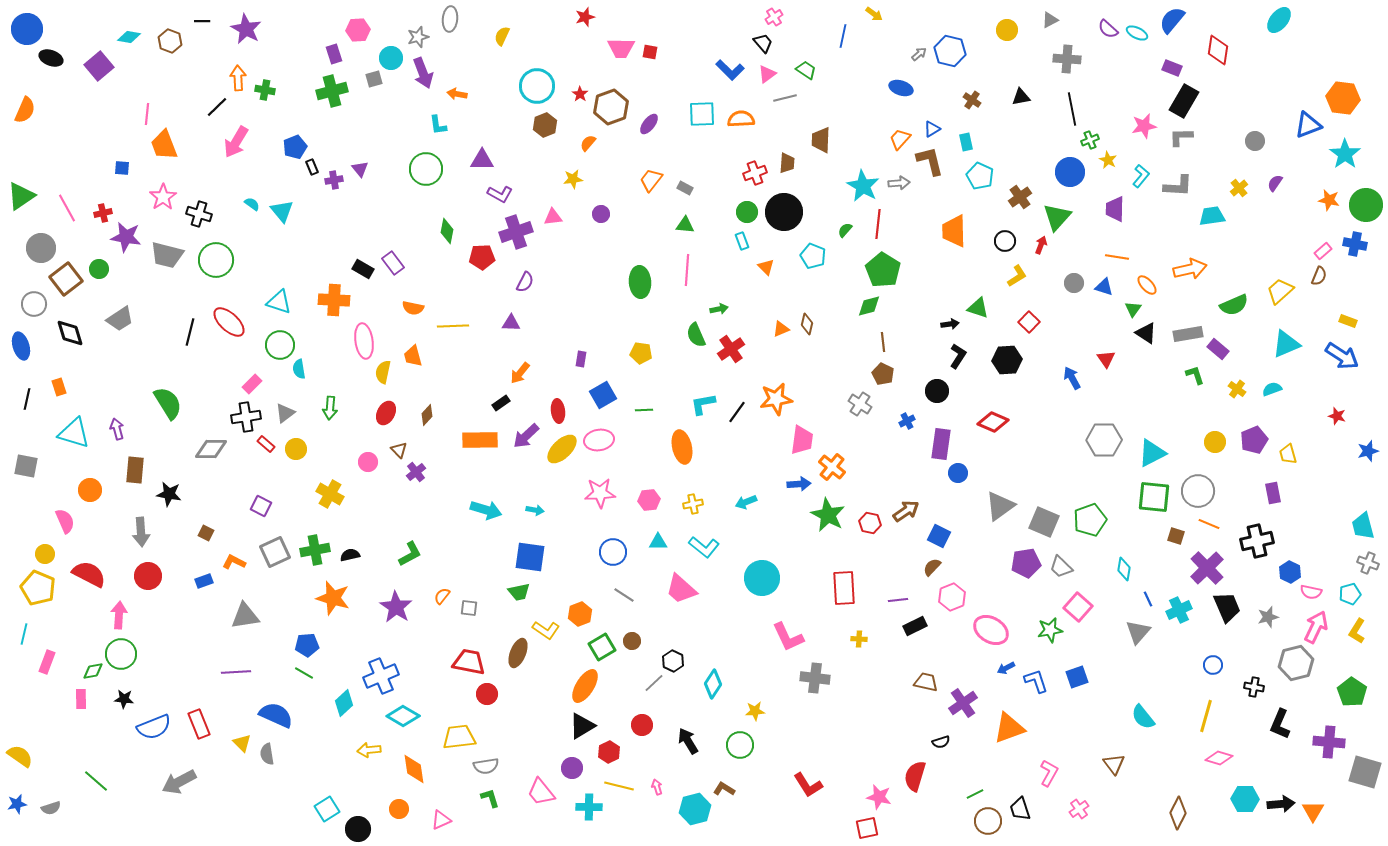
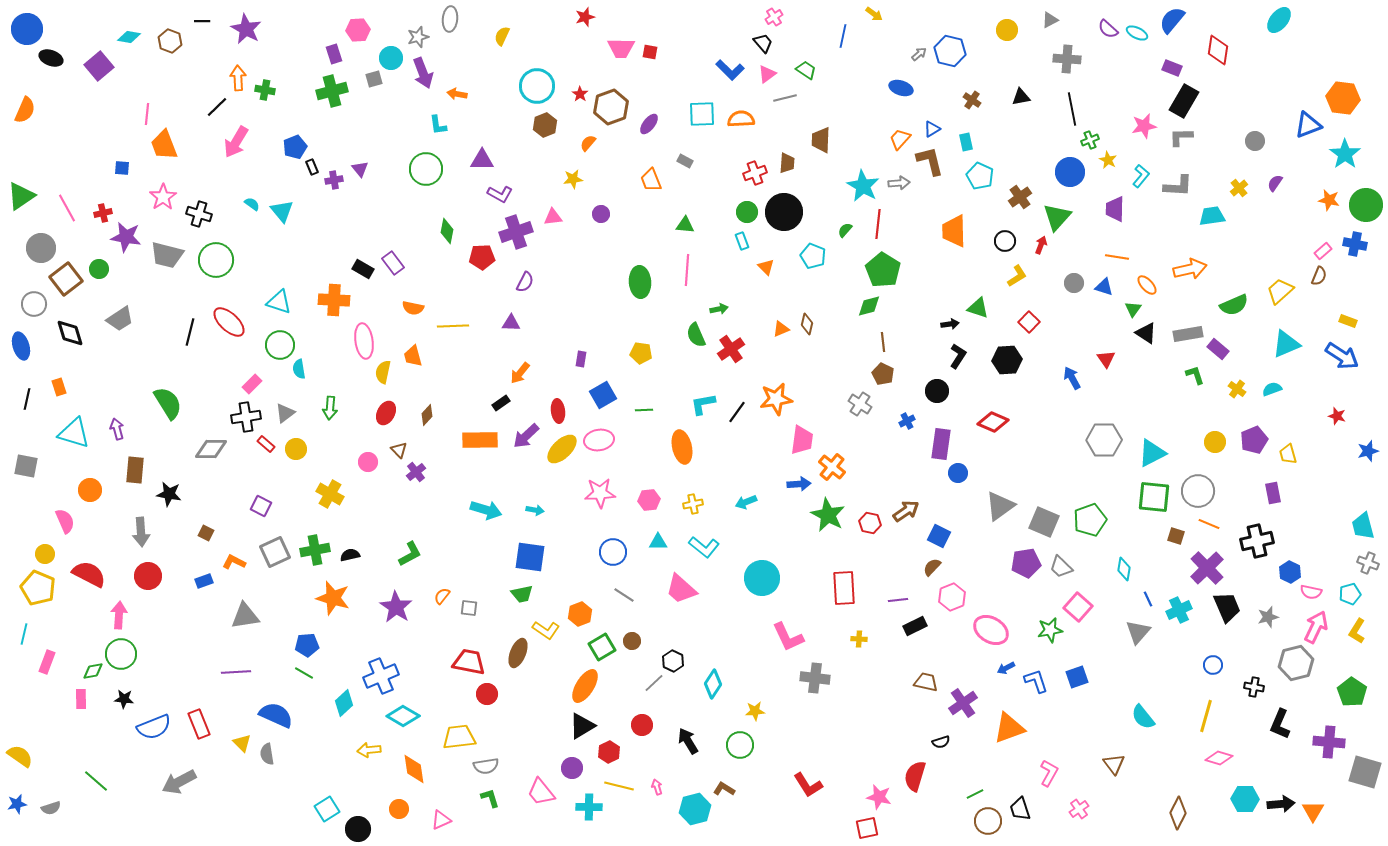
orange trapezoid at (651, 180): rotated 60 degrees counterclockwise
gray rectangle at (685, 188): moved 27 px up
green trapezoid at (519, 592): moved 3 px right, 2 px down
